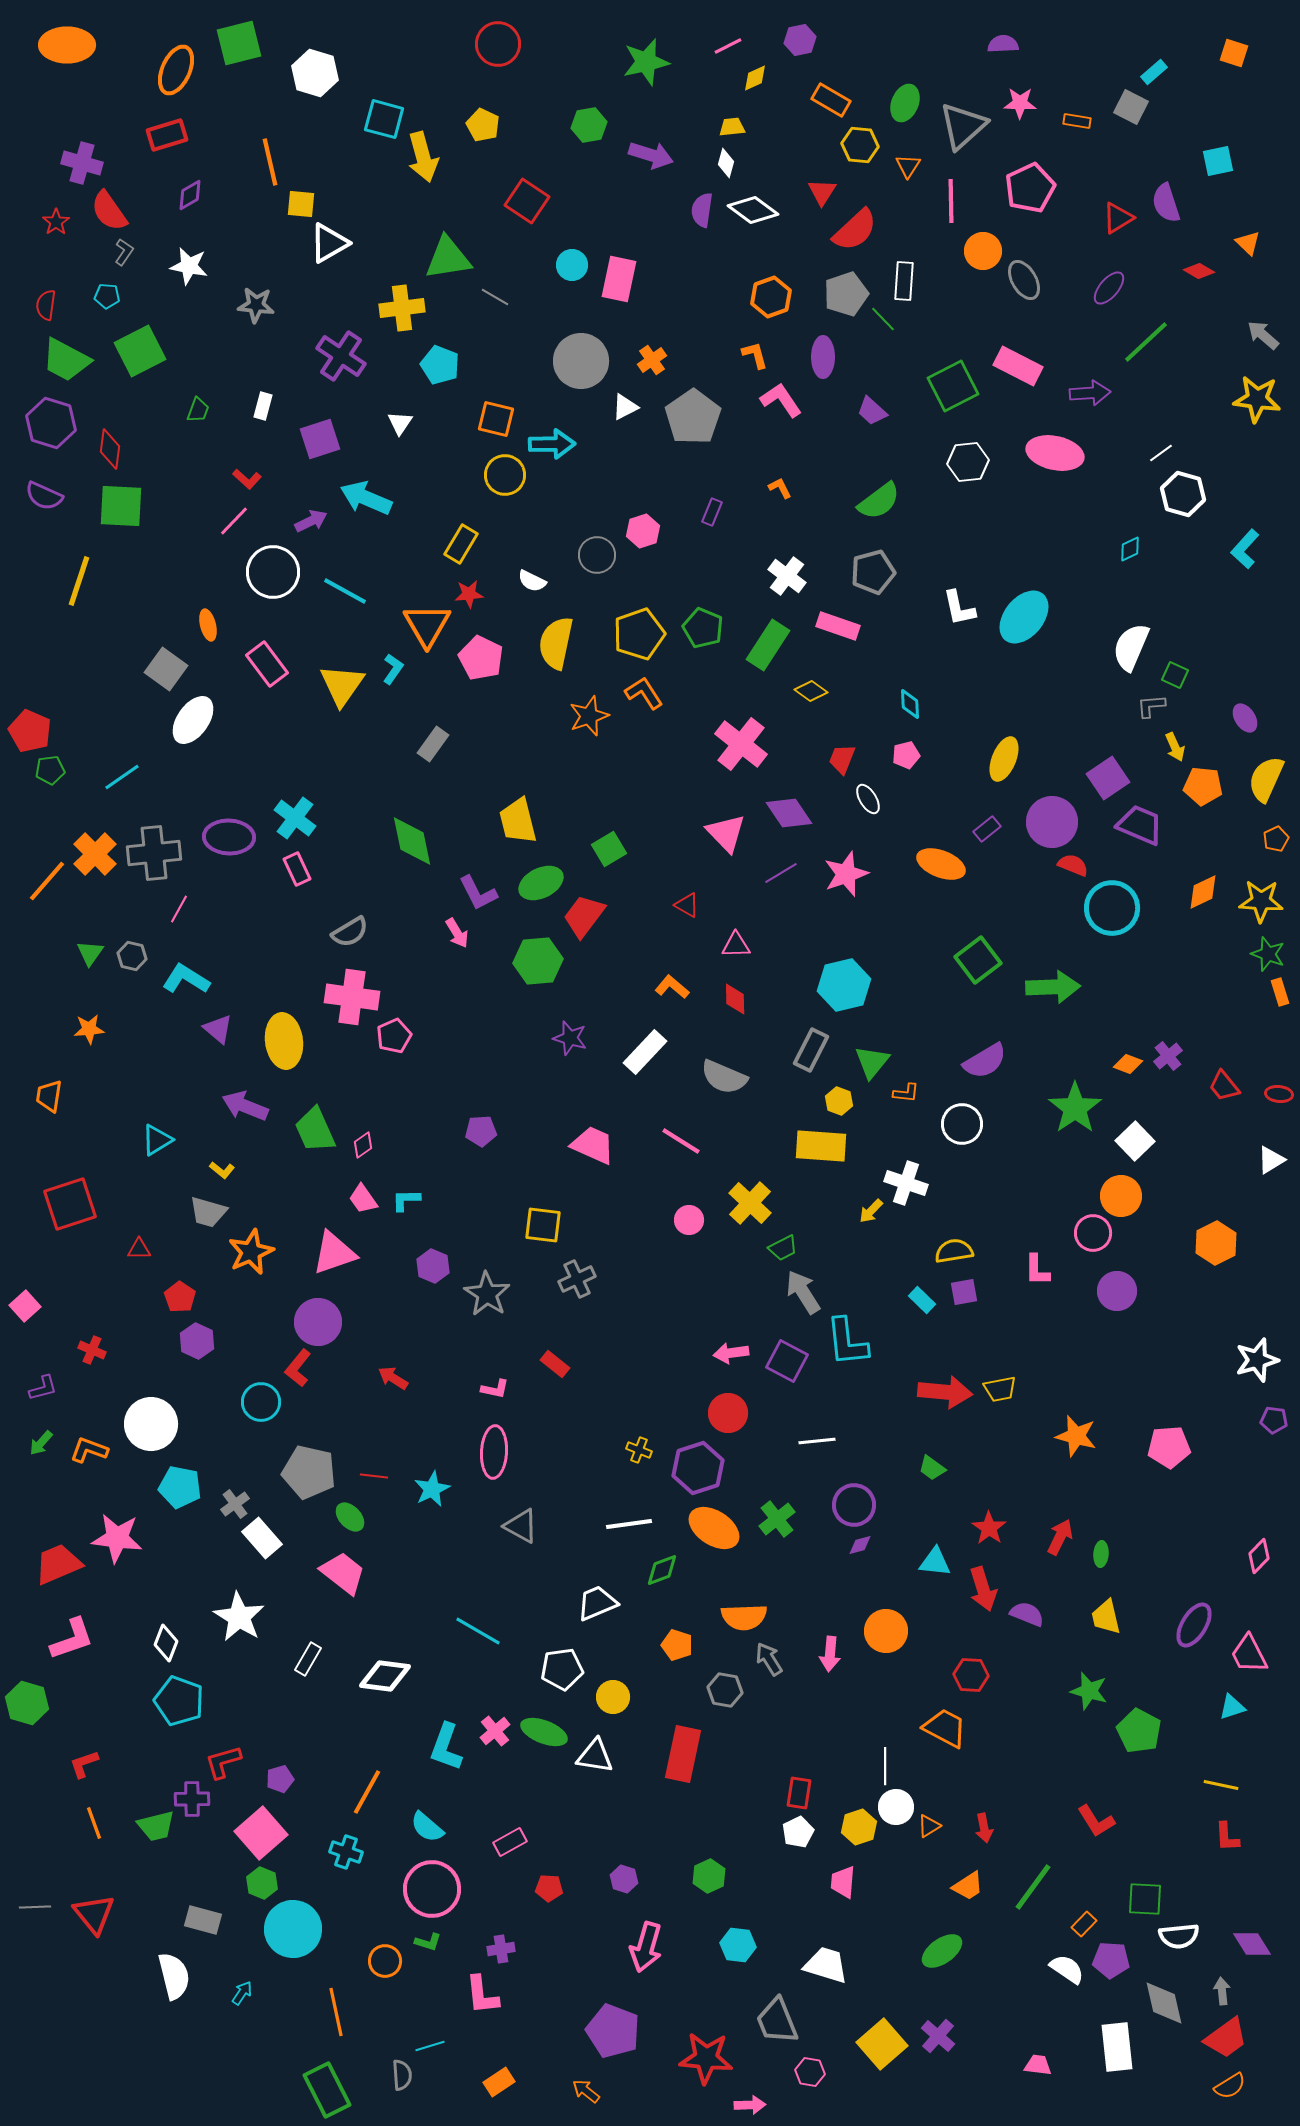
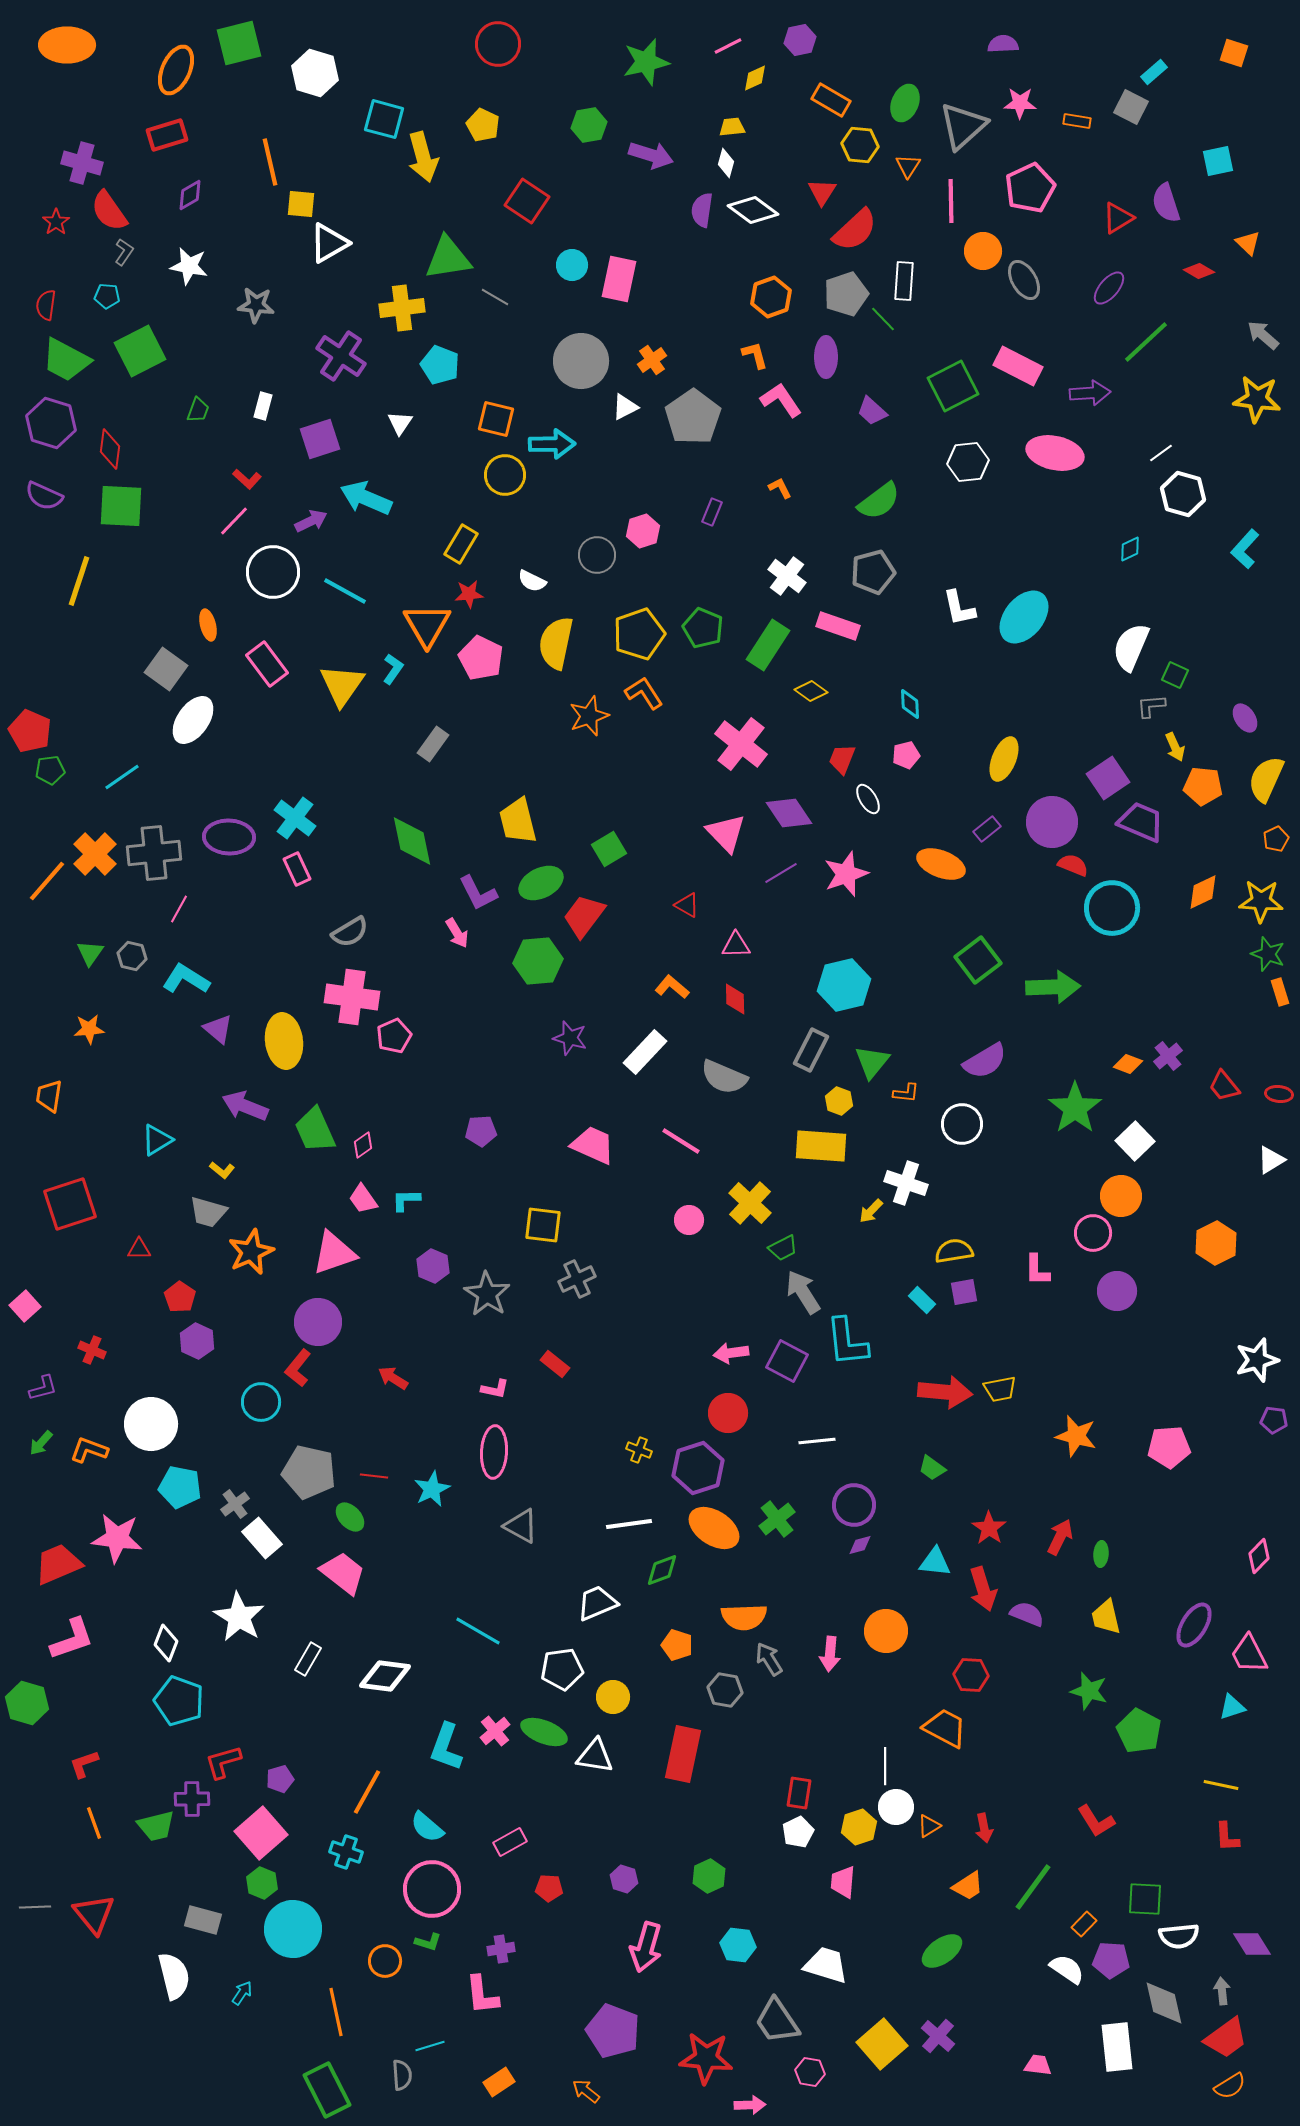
purple ellipse at (823, 357): moved 3 px right
purple trapezoid at (1140, 825): moved 1 px right, 3 px up
gray trapezoid at (777, 2021): rotated 12 degrees counterclockwise
